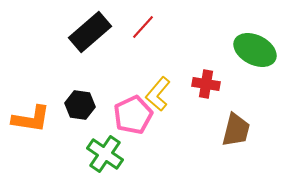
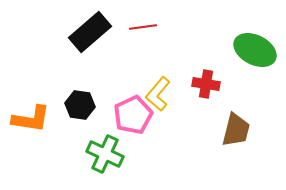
red line: rotated 40 degrees clockwise
green cross: rotated 9 degrees counterclockwise
